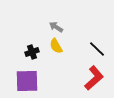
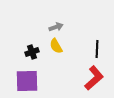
gray arrow: rotated 128 degrees clockwise
black line: rotated 48 degrees clockwise
